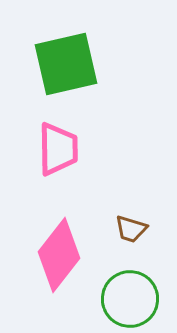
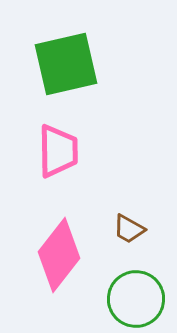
pink trapezoid: moved 2 px down
brown trapezoid: moved 2 px left; rotated 12 degrees clockwise
green circle: moved 6 px right
